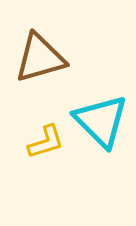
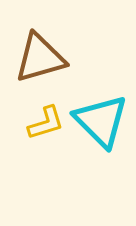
yellow L-shape: moved 19 px up
